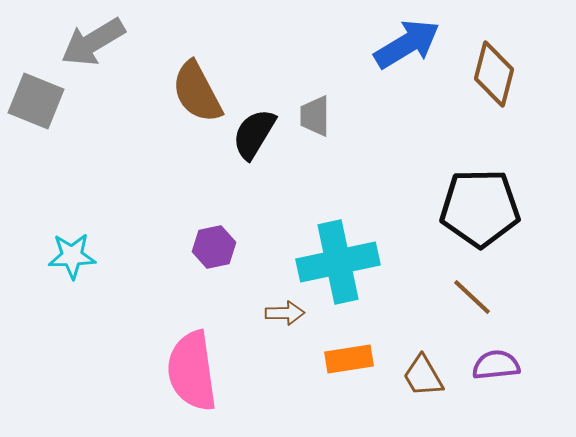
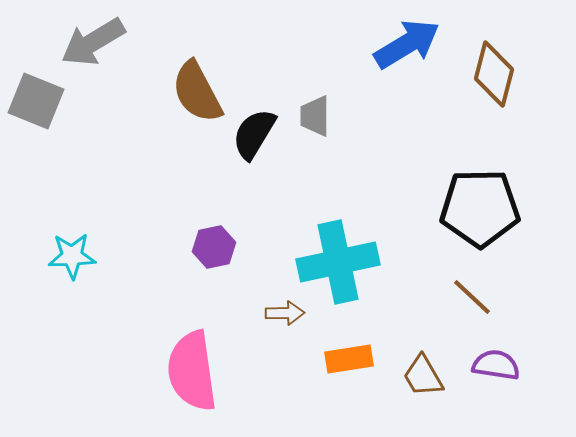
purple semicircle: rotated 15 degrees clockwise
